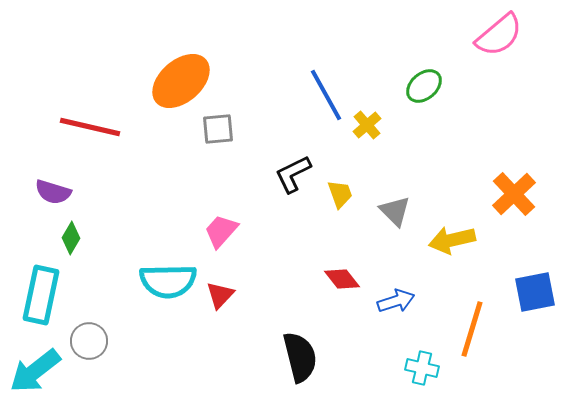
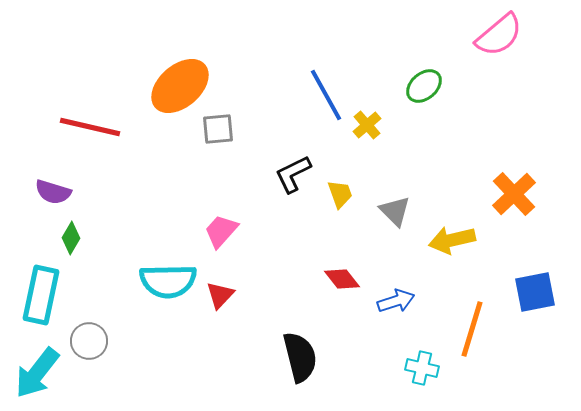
orange ellipse: moved 1 px left, 5 px down
cyan arrow: moved 2 px right, 2 px down; rotated 14 degrees counterclockwise
